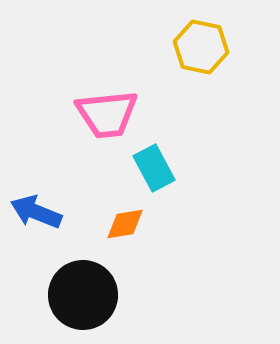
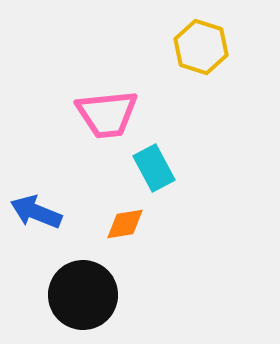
yellow hexagon: rotated 6 degrees clockwise
